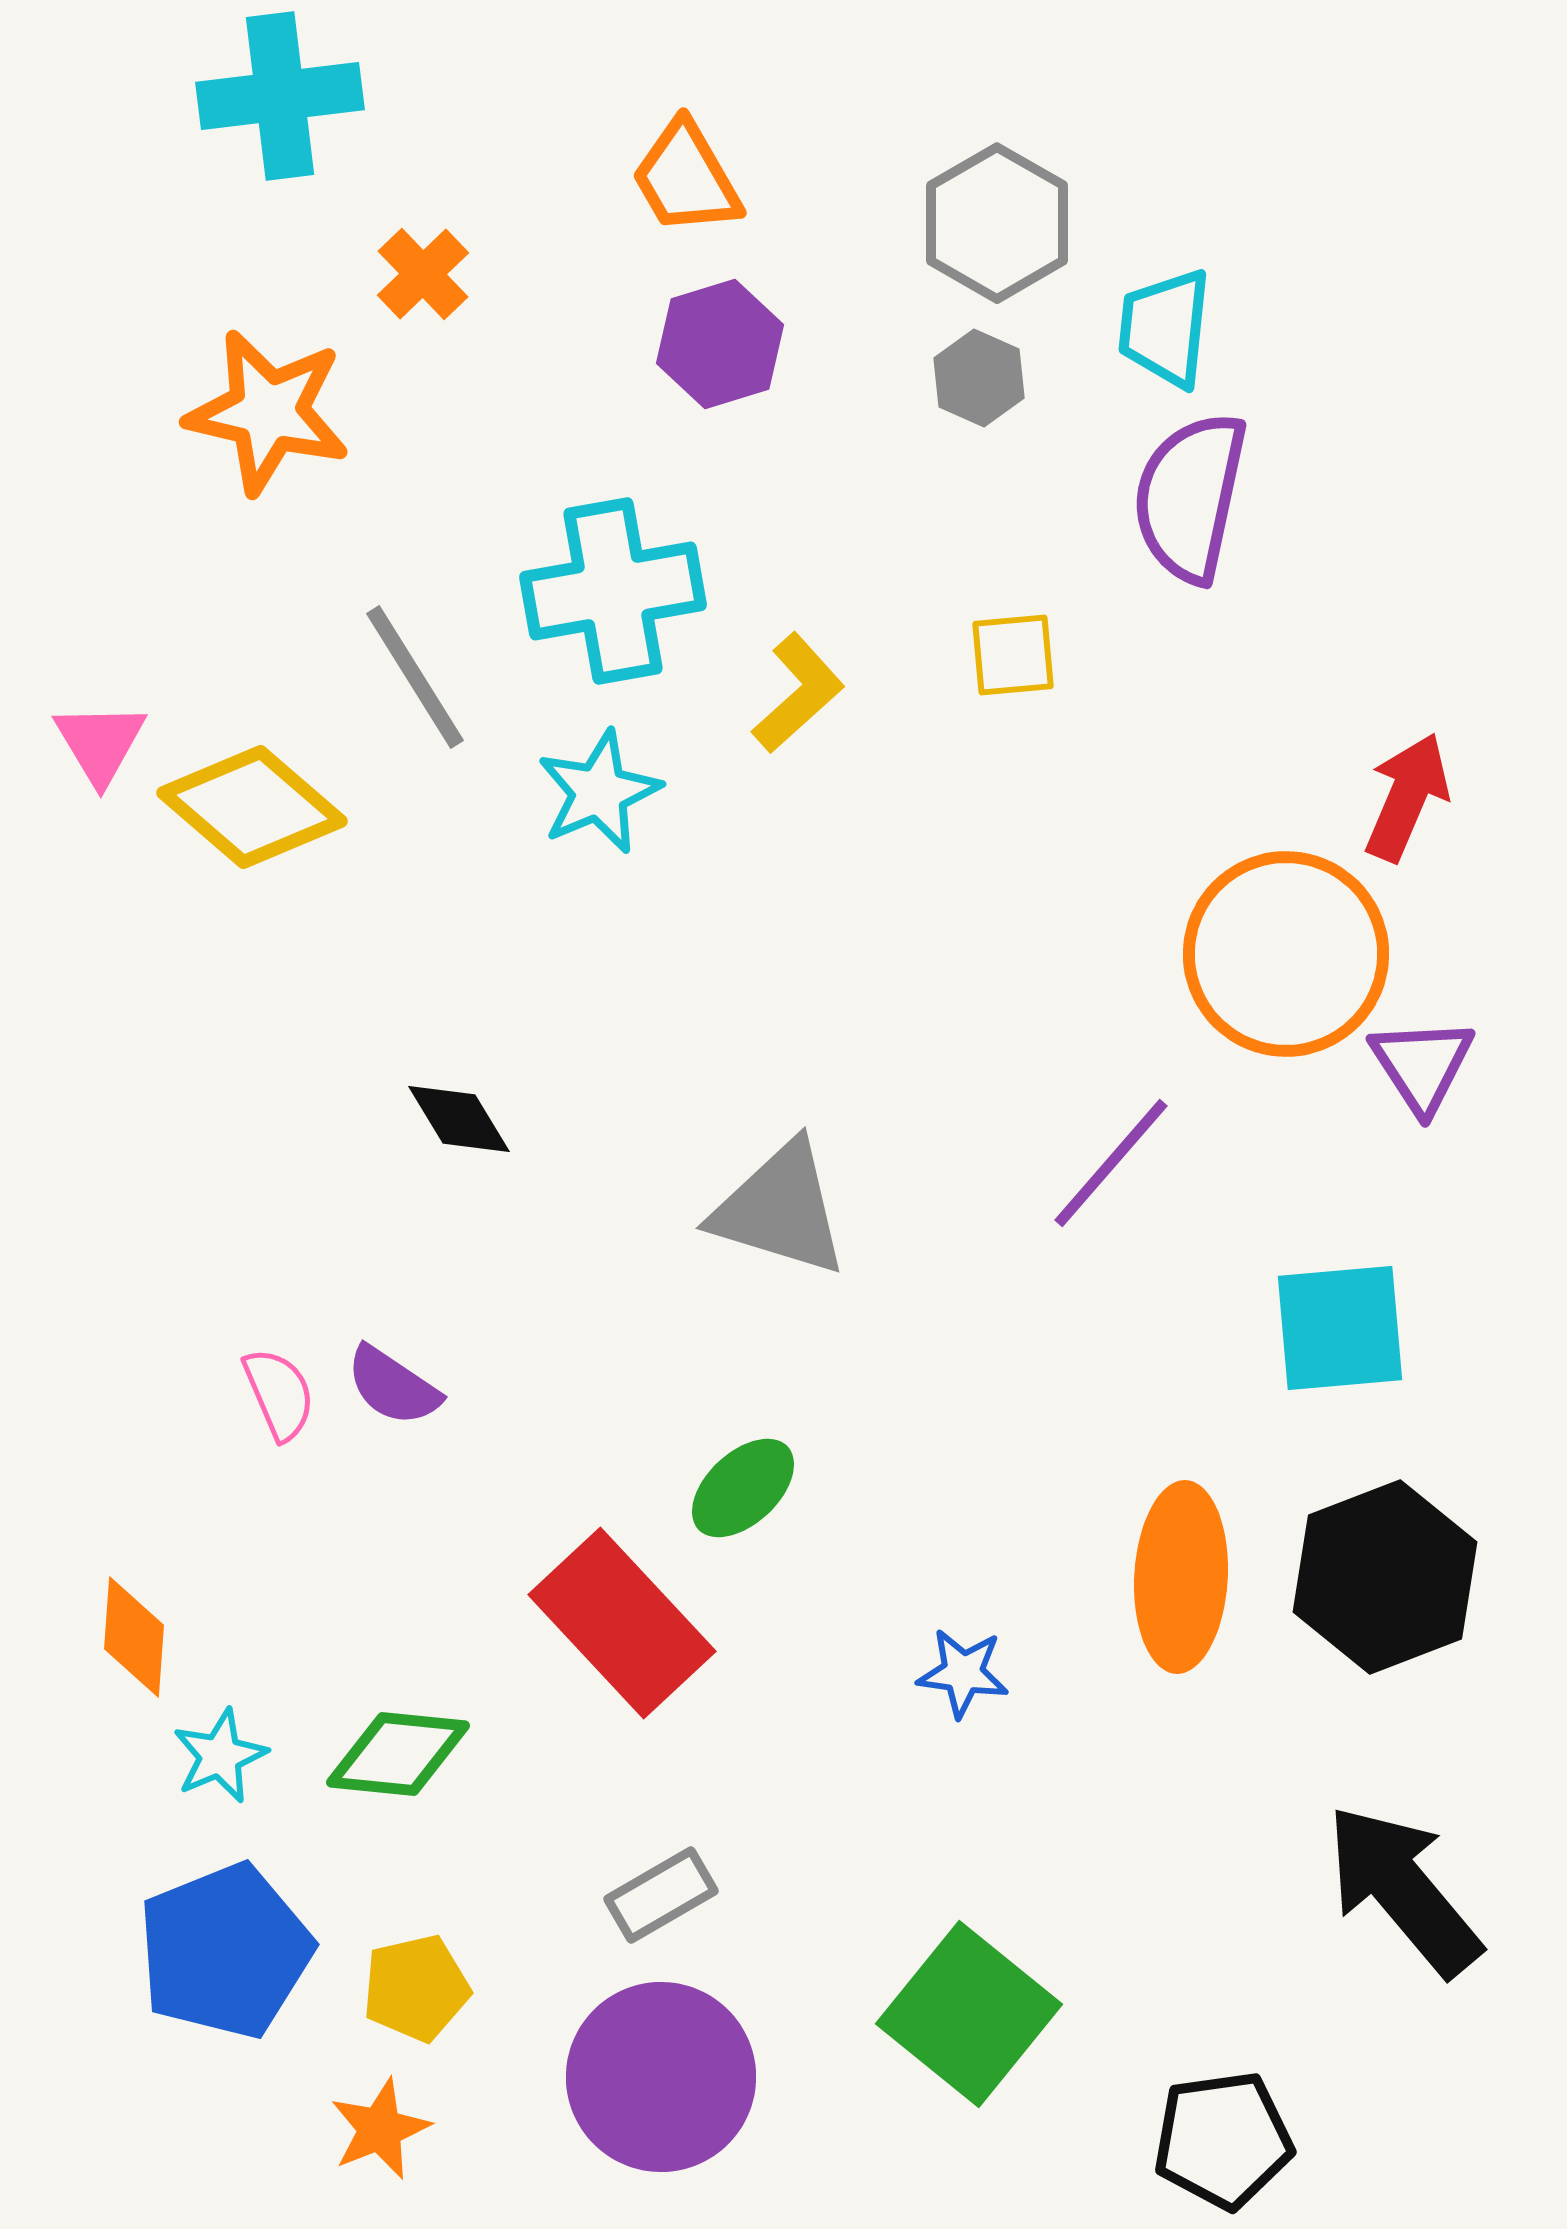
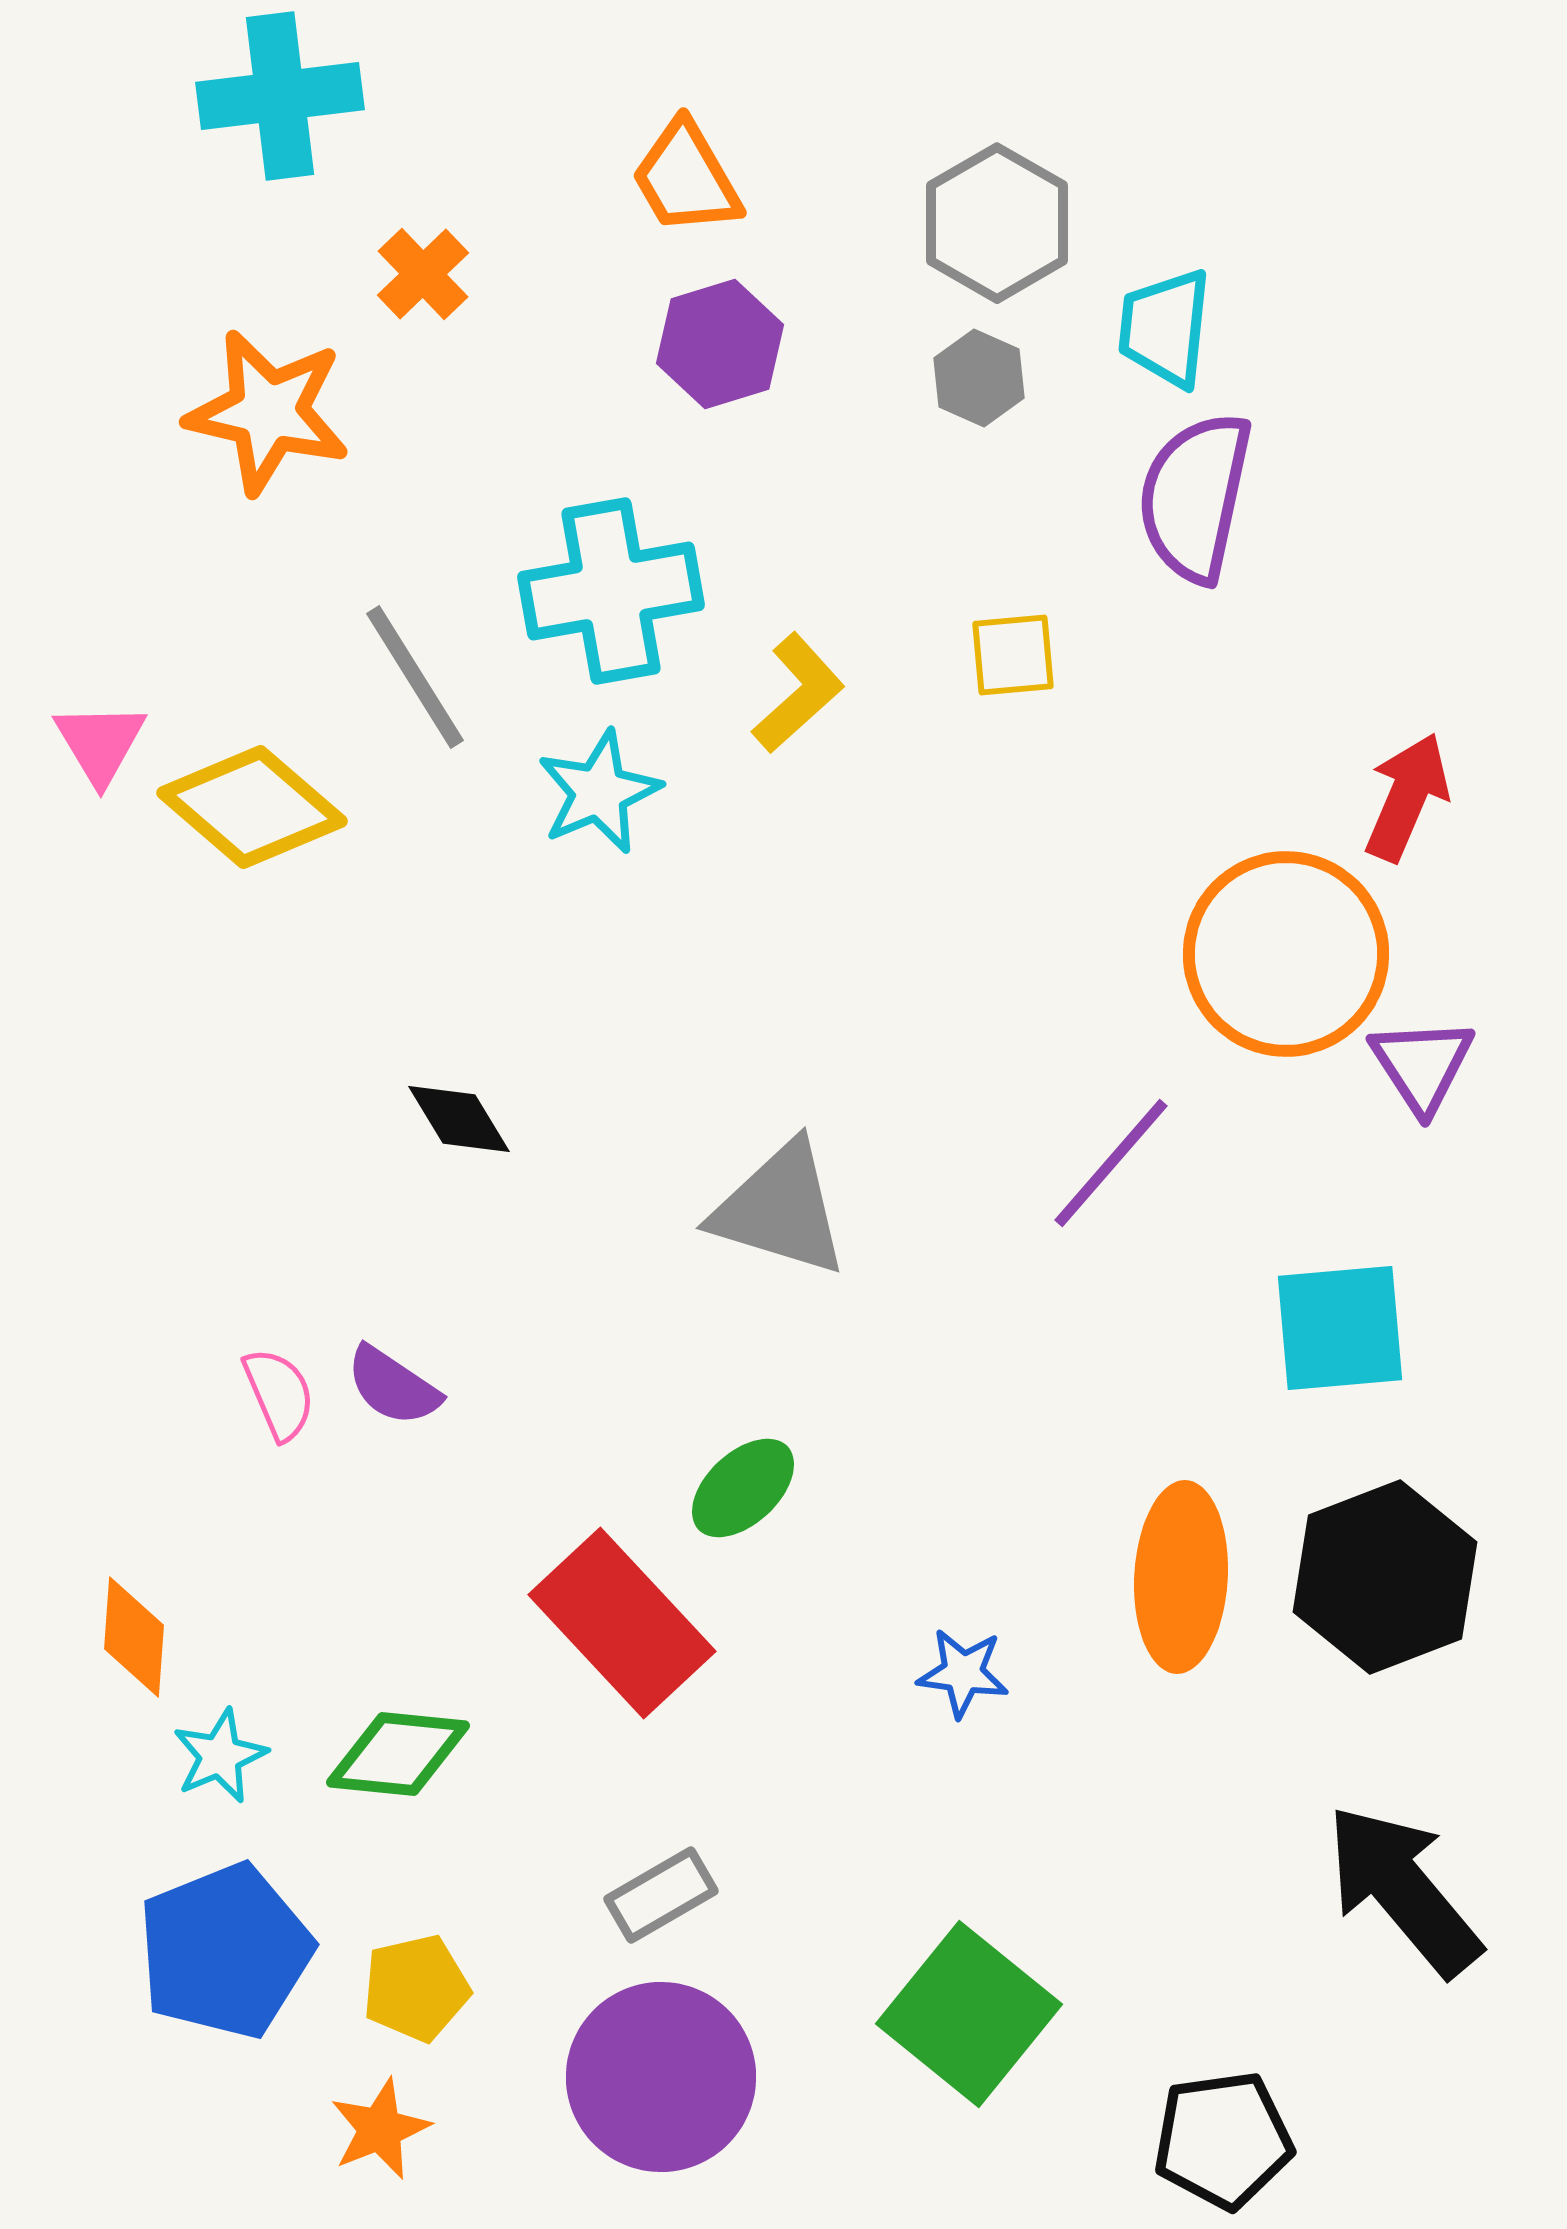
purple semicircle at (1190, 497): moved 5 px right
cyan cross at (613, 591): moved 2 px left
